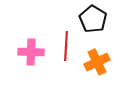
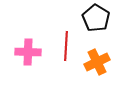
black pentagon: moved 3 px right, 1 px up
pink cross: moved 3 px left
